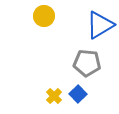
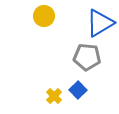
blue triangle: moved 2 px up
gray pentagon: moved 6 px up
blue square: moved 4 px up
